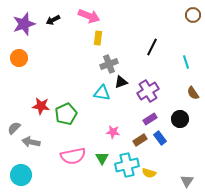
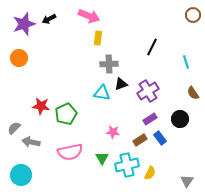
black arrow: moved 4 px left, 1 px up
gray cross: rotated 18 degrees clockwise
black triangle: moved 2 px down
pink semicircle: moved 3 px left, 4 px up
yellow semicircle: moved 1 px right; rotated 80 degrees counterclockwise
